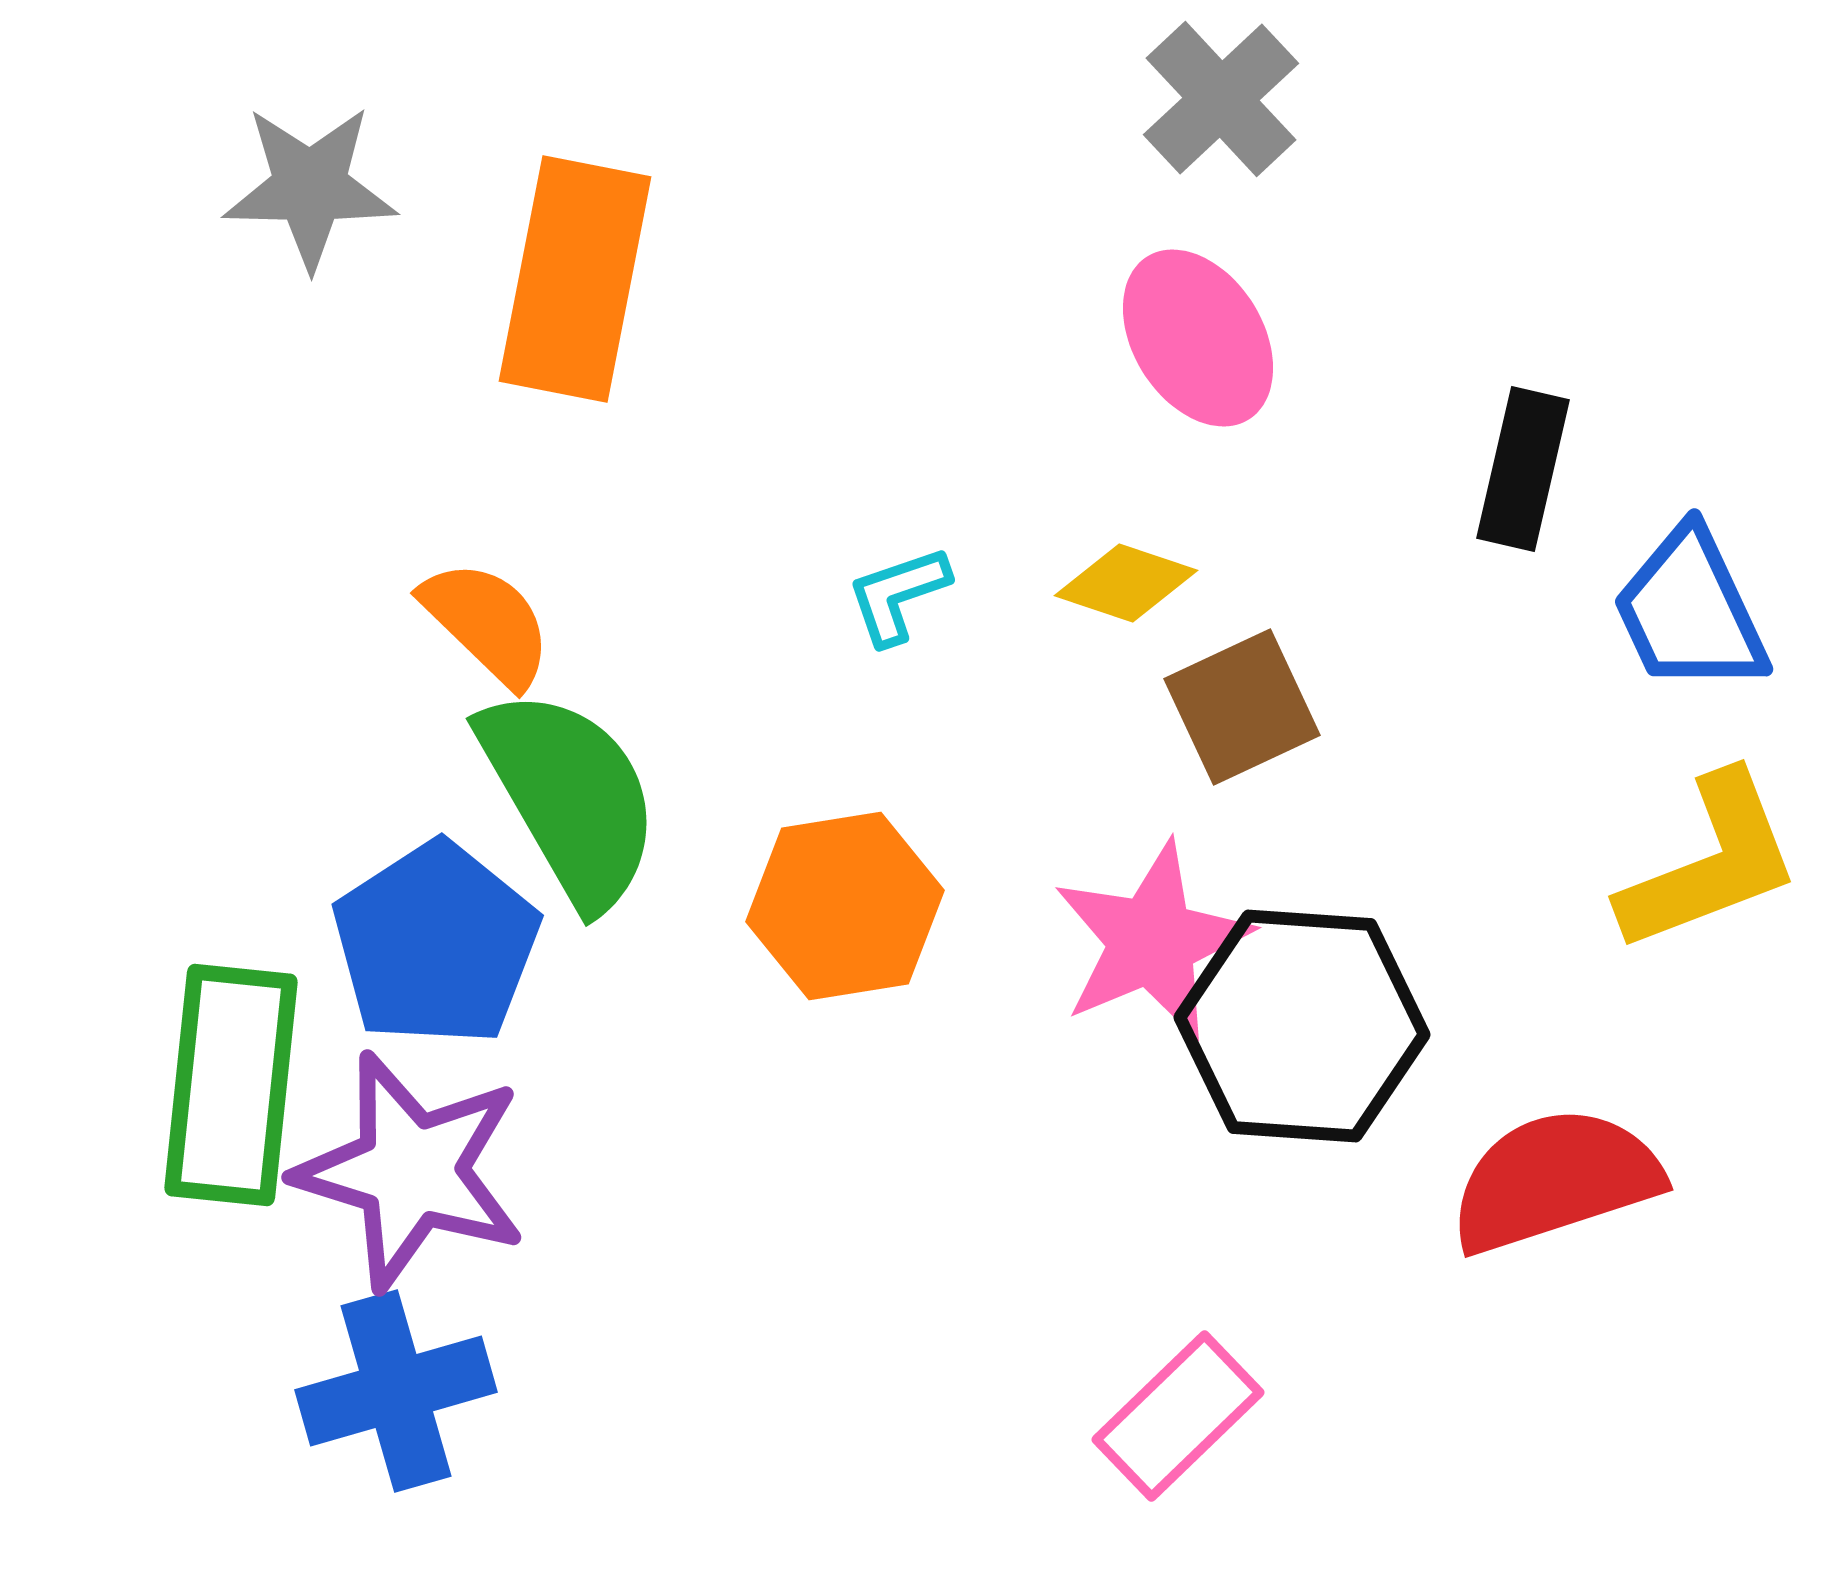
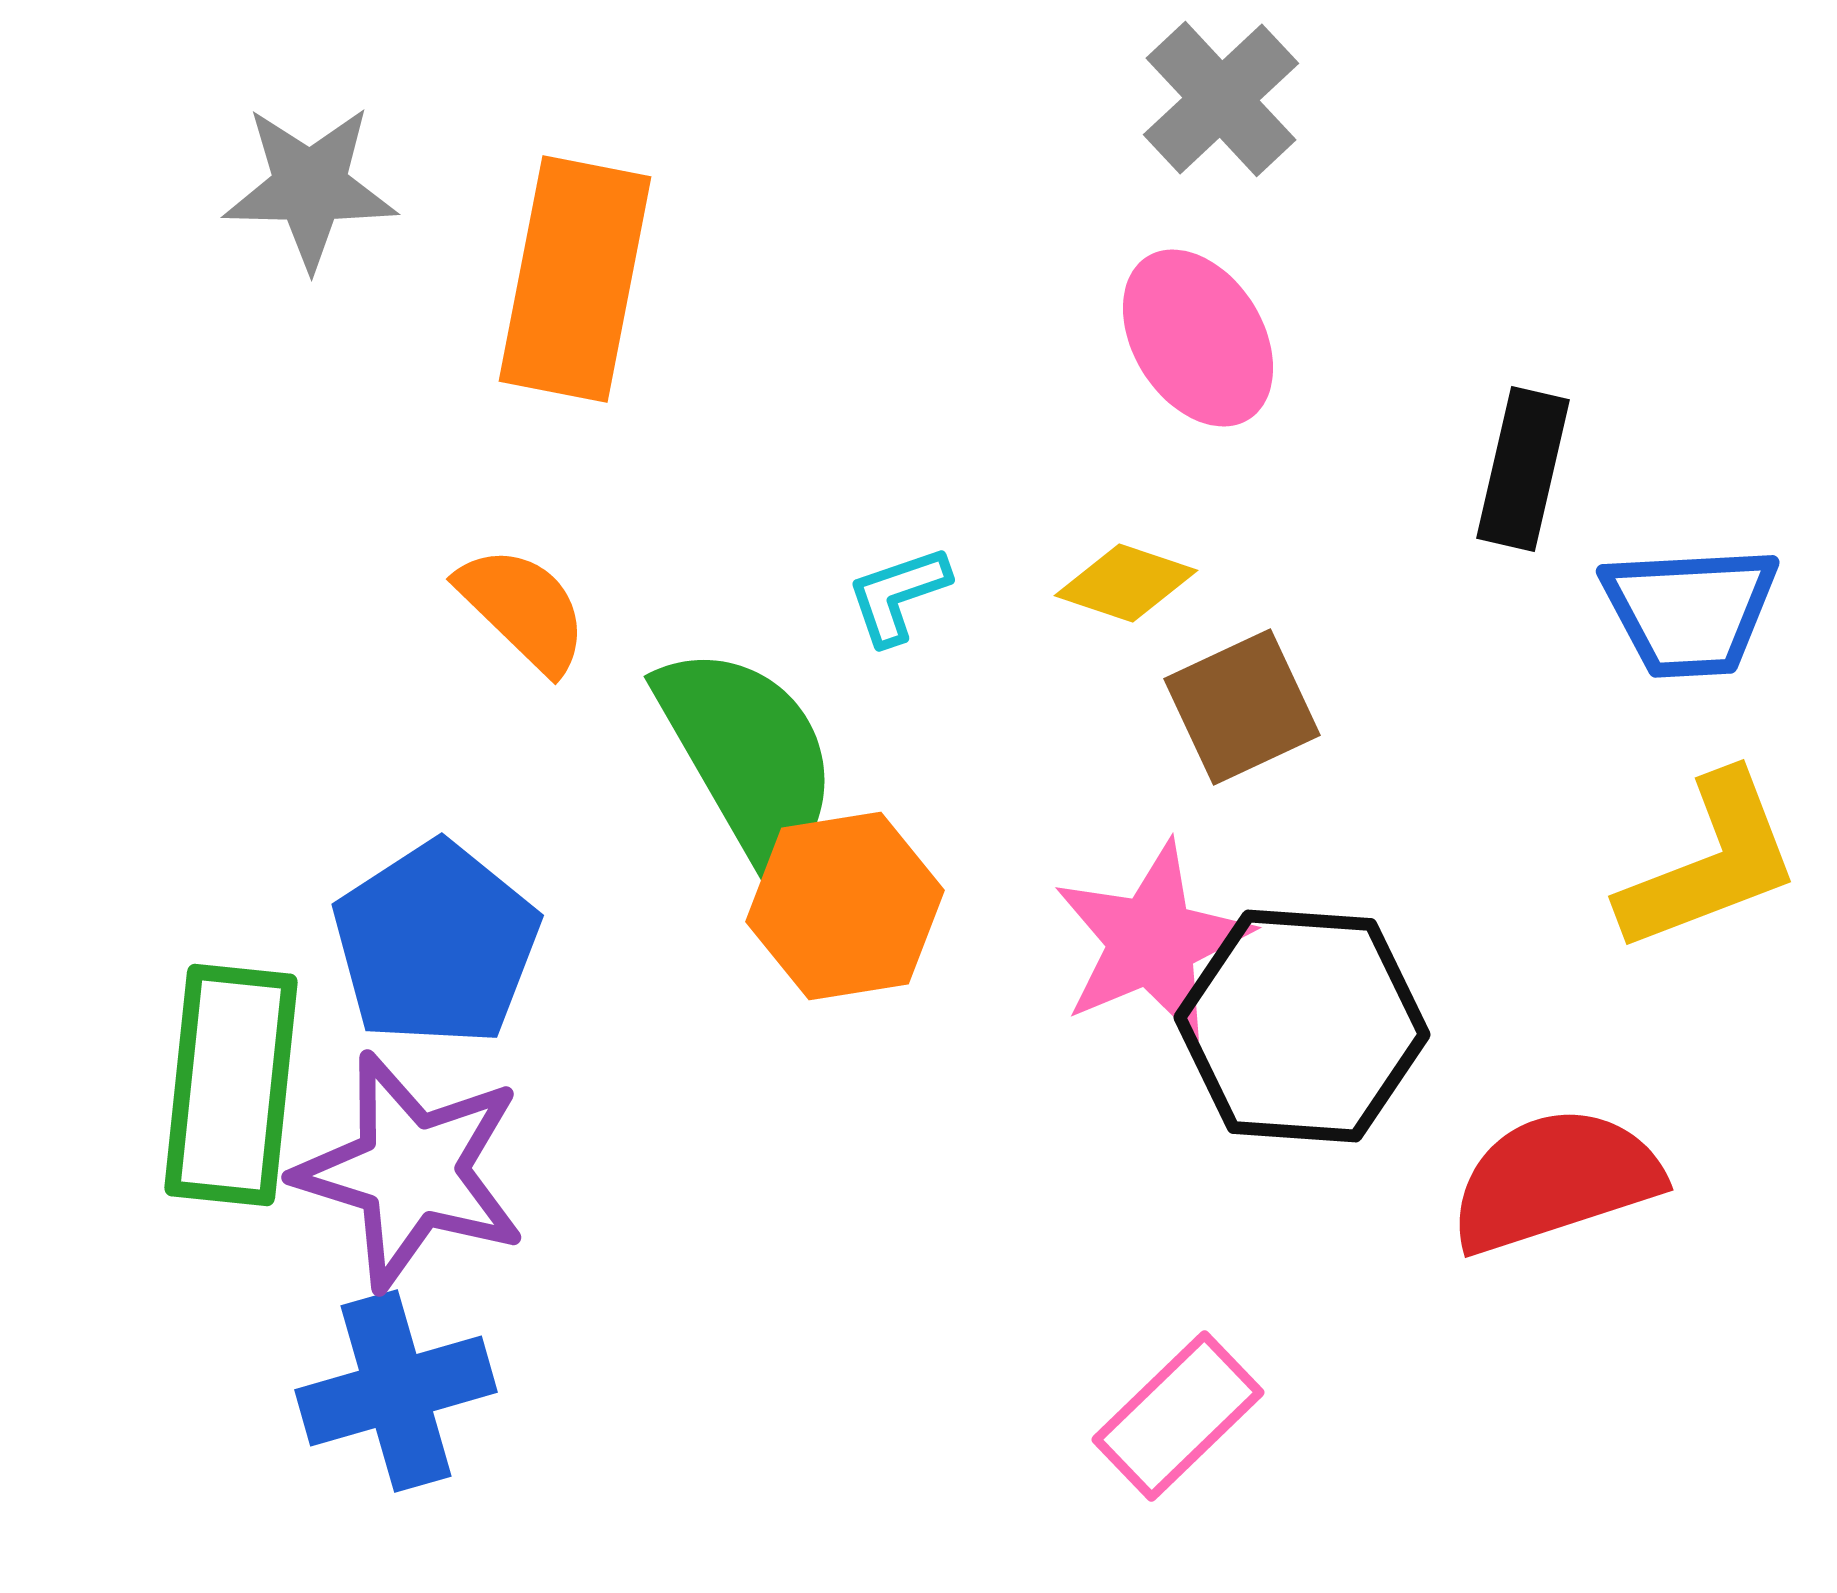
blue trapezoid: rotated 68 degrees counterclockwise
orange semicircle: moved 36 px right, 14 px up
green semicircle: moved 178 px right, 42 px up
